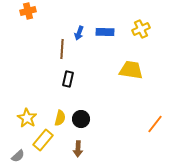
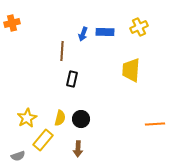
orange cross: moved 16 px left, 12 px down
yellow cross: moved 2 px left, 2 px up
blue arrow: moved 4 px right, 1 px down
brown line: moved 2 px down
yellow trapezoid: rotated 95 degrees counterclockwise
black rectangle: moved 4 px right
yellow star: rotated 12 degrees clockwise
orange line: rotated 48 degrees clockwise
gray semicircle: rotated 24 degrees clockwise
